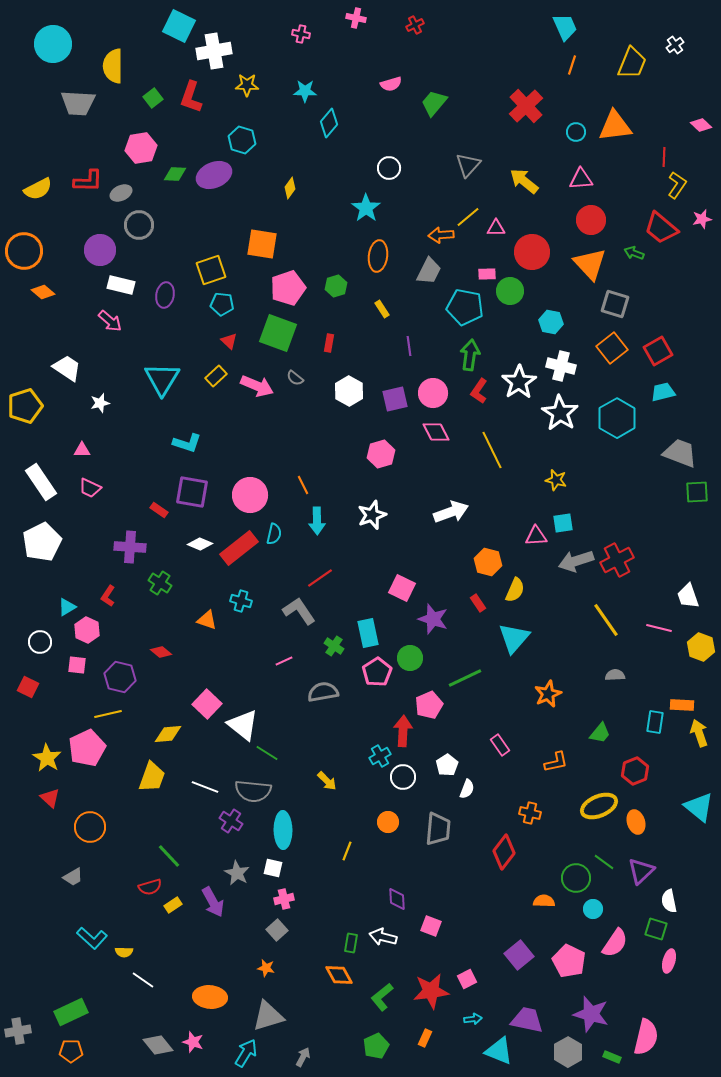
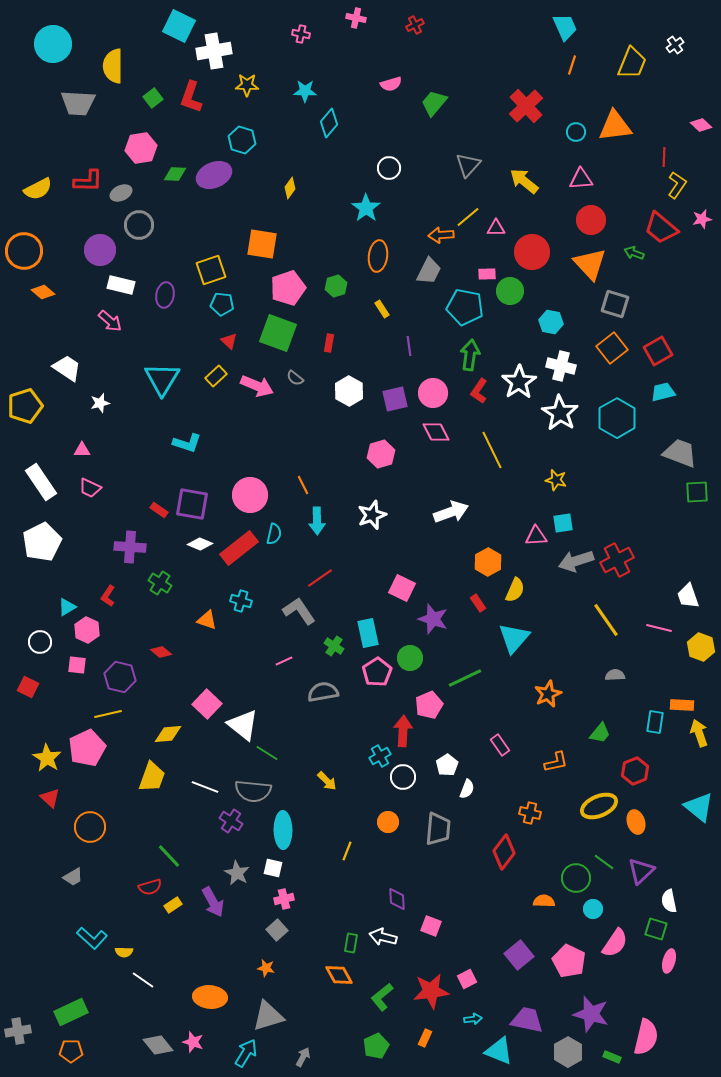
purple square at (192, 492): moved 12 px down
orange hexagon at (488, 562): rotated 16 degrees clockwise
